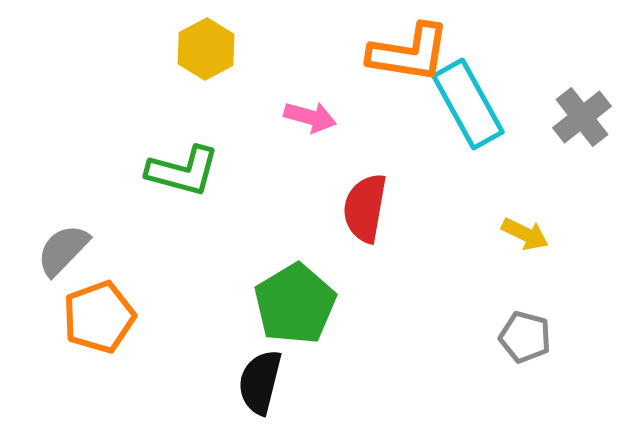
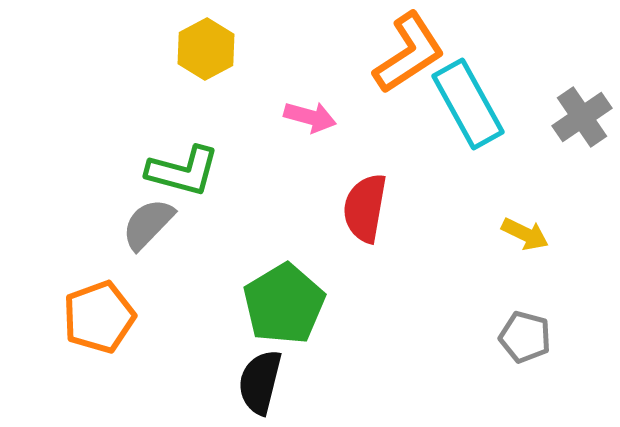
orange L-shape: rotated 42 degrees counterclockwise
gray cross: rotated 4 degrees clockwise
gray semicircle: moved 85 px right, 26 px up
green pentagon: moved 11 px left
